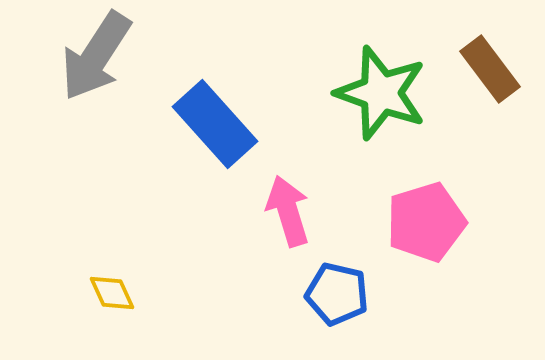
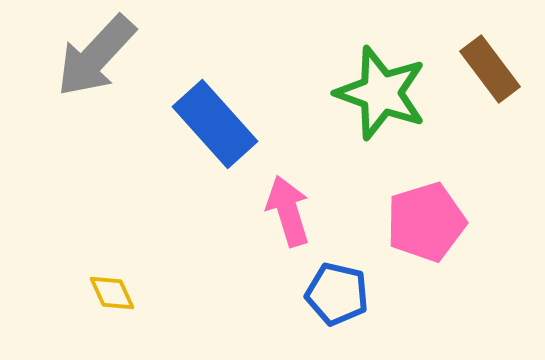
gray arrow: rotated 10 degrees clockwise
